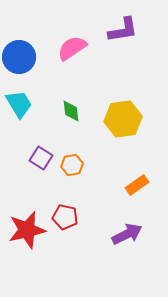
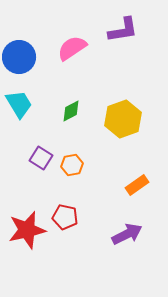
green diamond: rotated 70 degrees clockwise
yellow hexagon: rotated 12 degrees counterclockwise
